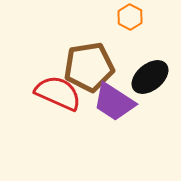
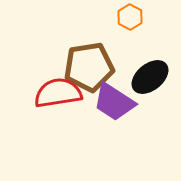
red semicircle: rotated 33 degrees counterclockwise
